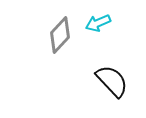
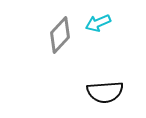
black semicircle: moved 7 px left, 11 px down; rotated 129 degrees clockwise
